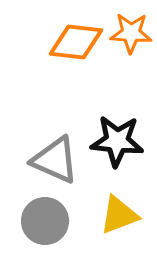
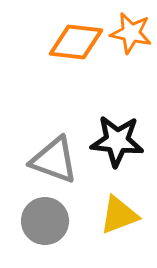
orange star: rotated 9 degrees clockwise
gray triangle: moved 1 px left; rotated 4 degrees counterclockwise
